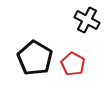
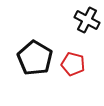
red pentagon: rotated 15 degrees counterclockwise
